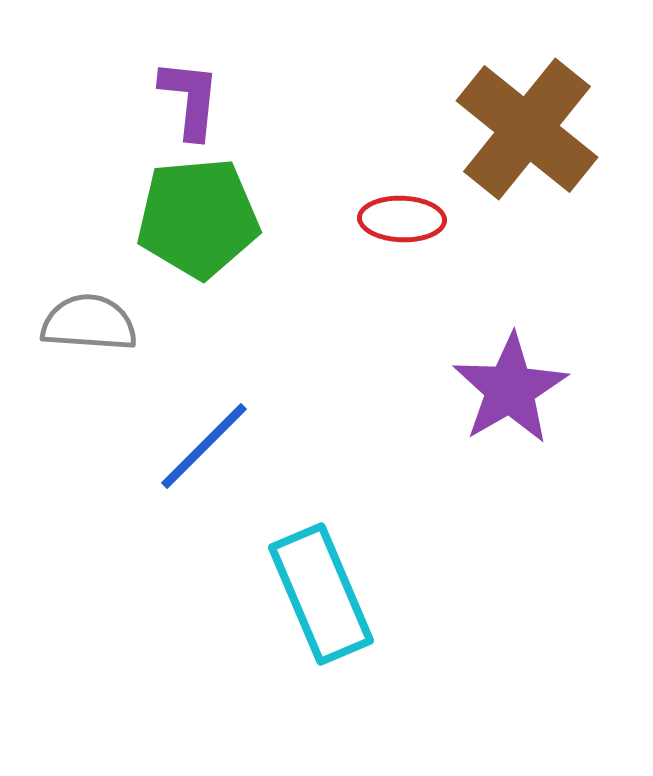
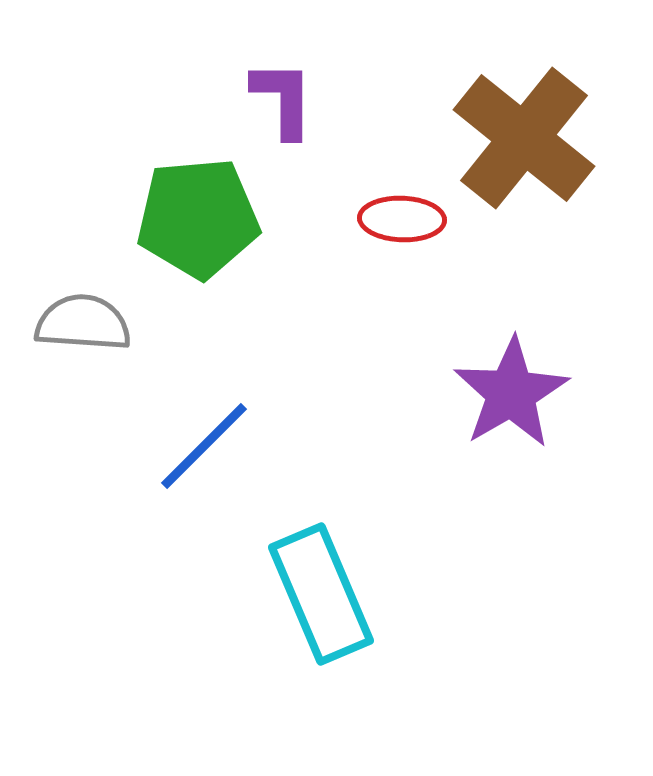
purple L-shape: moved 93 px right; rotated 6 degrees counterclockwise
brown cross: moved 3 px left, 9 px down
gray semicircle: moved 6 px left
purple star: moved 1 px right, 4 px down
